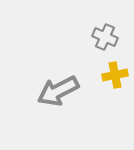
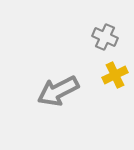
yellow cross: rotated 15 degrees counterclockwise
